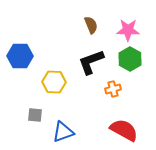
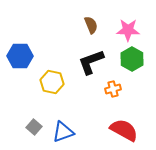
green hexagon: moved 2 px right
yellow hexagon: moved 2 px left; rotated 10 degrees clockwise
gray square: moved 1 px left, 12 px down; rotated 35 degrees clockwise
